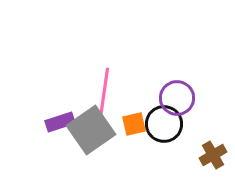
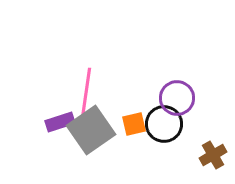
pink line: moved 18 px left
